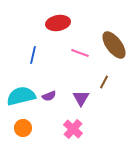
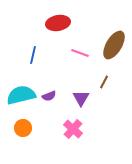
brown ellipse: rotated 68 degrees clockwise
cyan semicircle: moved 1 px up
